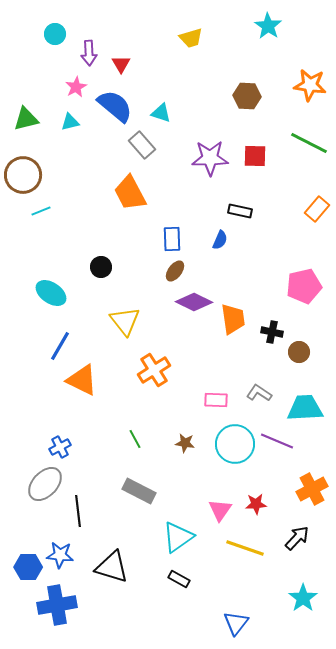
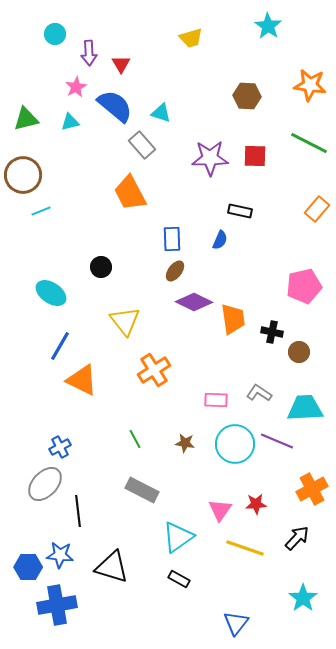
gray rectangle at (139, 491): moved 3 px right, 1 px up
